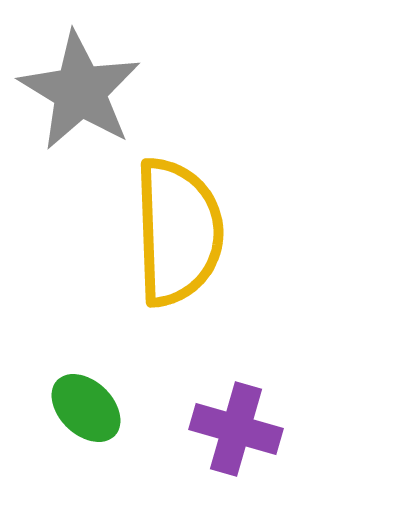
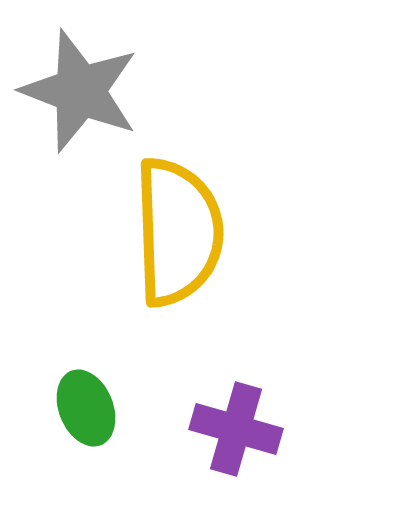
gray star: rotated 10 degrees counterclockwise
green ellipse: rotated 24 degrees clockwise
